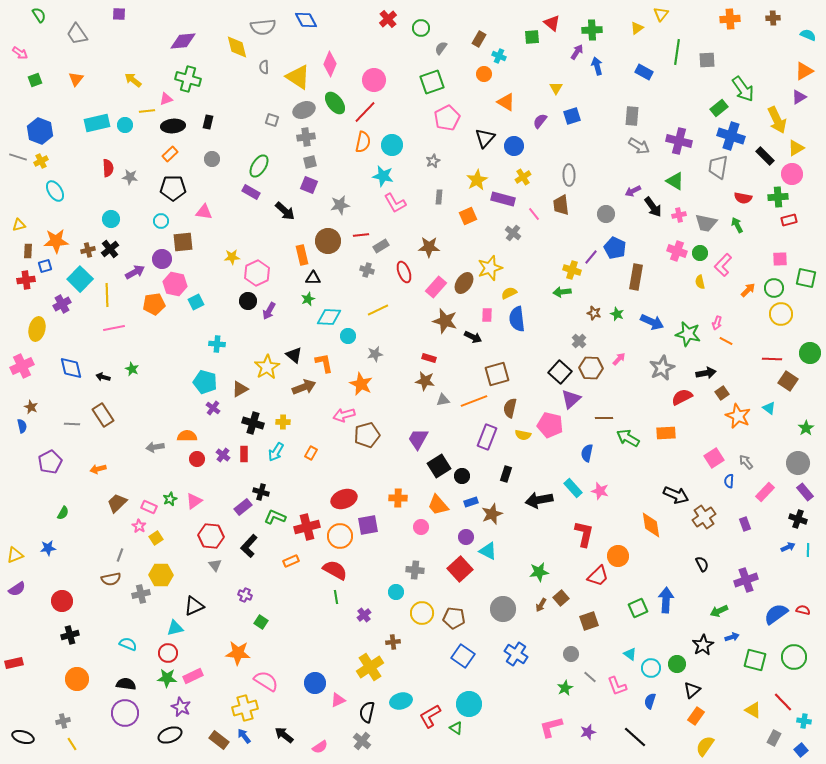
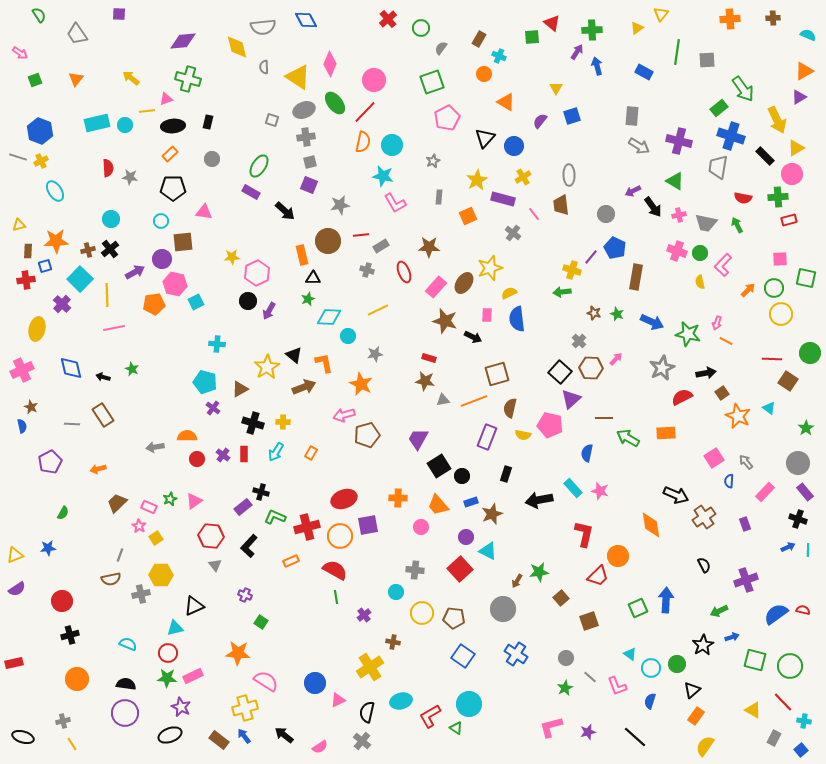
yellow arrow at (133, 80): moved 2 px left, 2 px up
purple cross at (62, 304): rotated 18 degrees counterclockwise
pink arrow at (619, 359): moved 3 px left
pink cross at (22, 366): moved 4 px down
black semicircle at (702, 564): moved 2 px right, 1 px down
brown arrow at (541, 605): moved 24 px left, 24 px up
brown cross at (393, 642): rotated 16 degrees clockwise
gray circle at (571, 654): moved 5 px left, 4 px down
green circle at (794, 657): moved 4 px left, 9 px down
